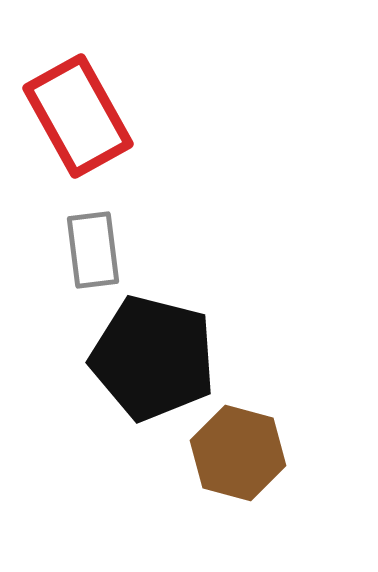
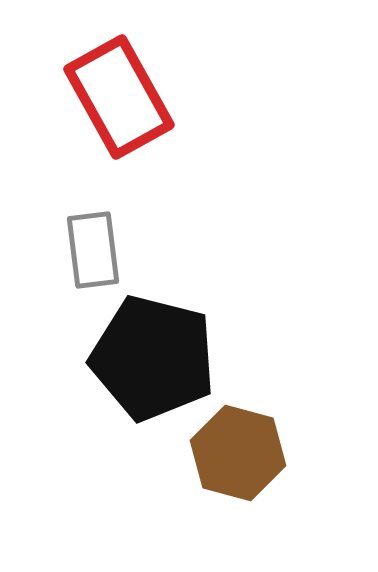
red rectangle: moved 41 px right, 19 px up
